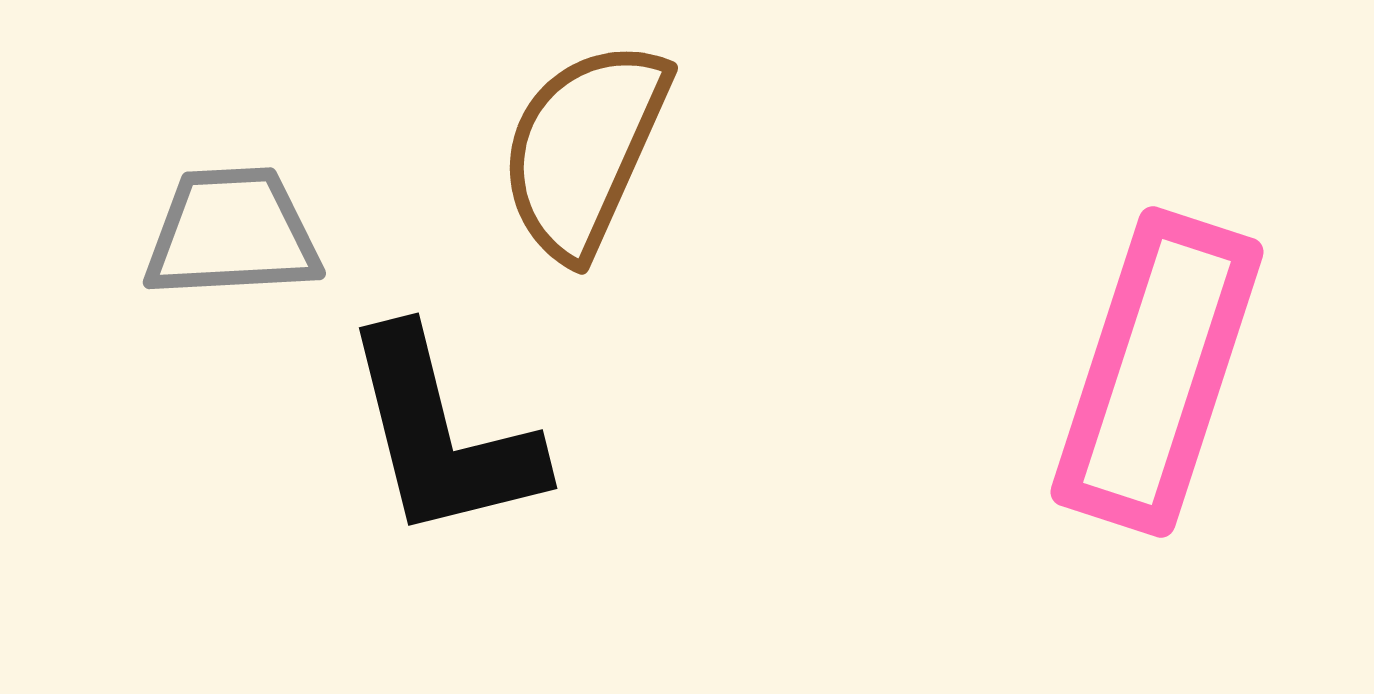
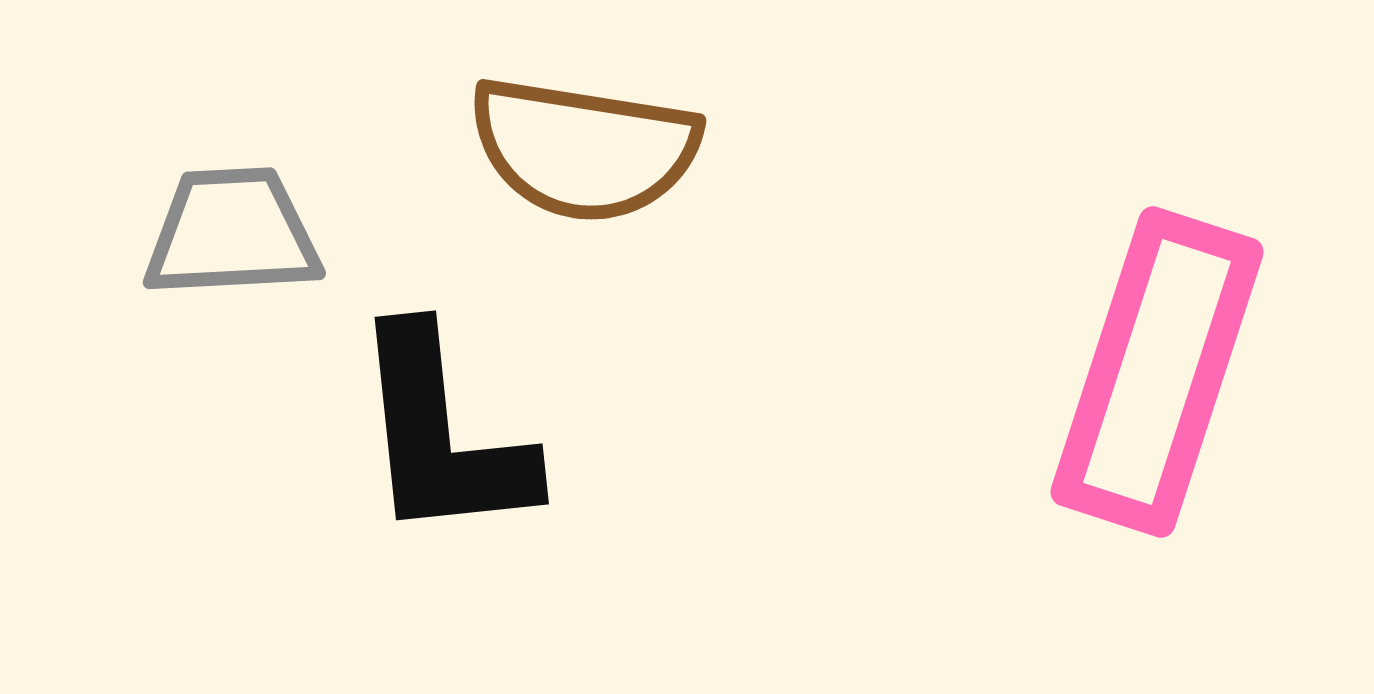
brown semicircle: rotated 105 degrees counterclockwise
black L-shape: rotated 8 degrees clockwise
